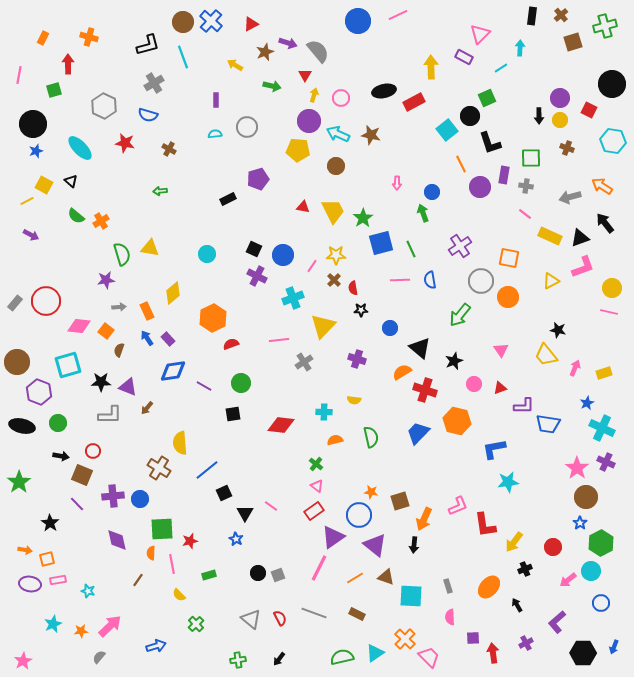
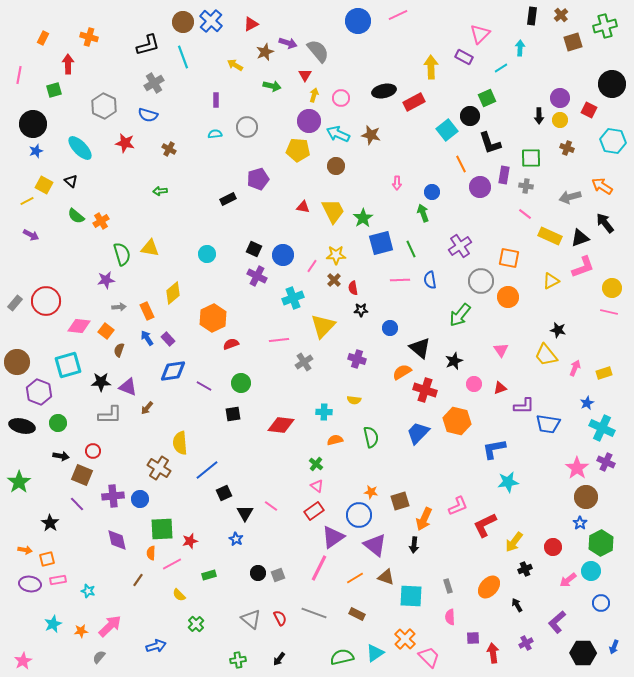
red L-shape at (485, 525): rotated 72 degrees clockwise
pink line at (172, 564): rotated 72 degrees clockwise
